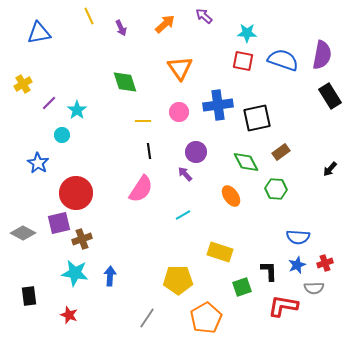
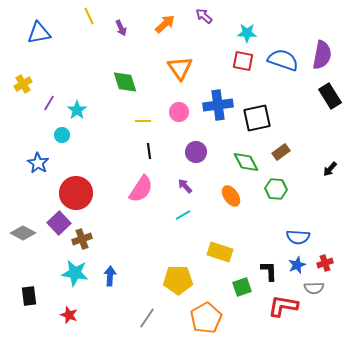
purple line at (49, 103): rotated 14 degrees counterclockwise
purple arrow at (185, 174): moved 12 px down
purple square at (59, 223): rotated 30 degrees counterclockwise
